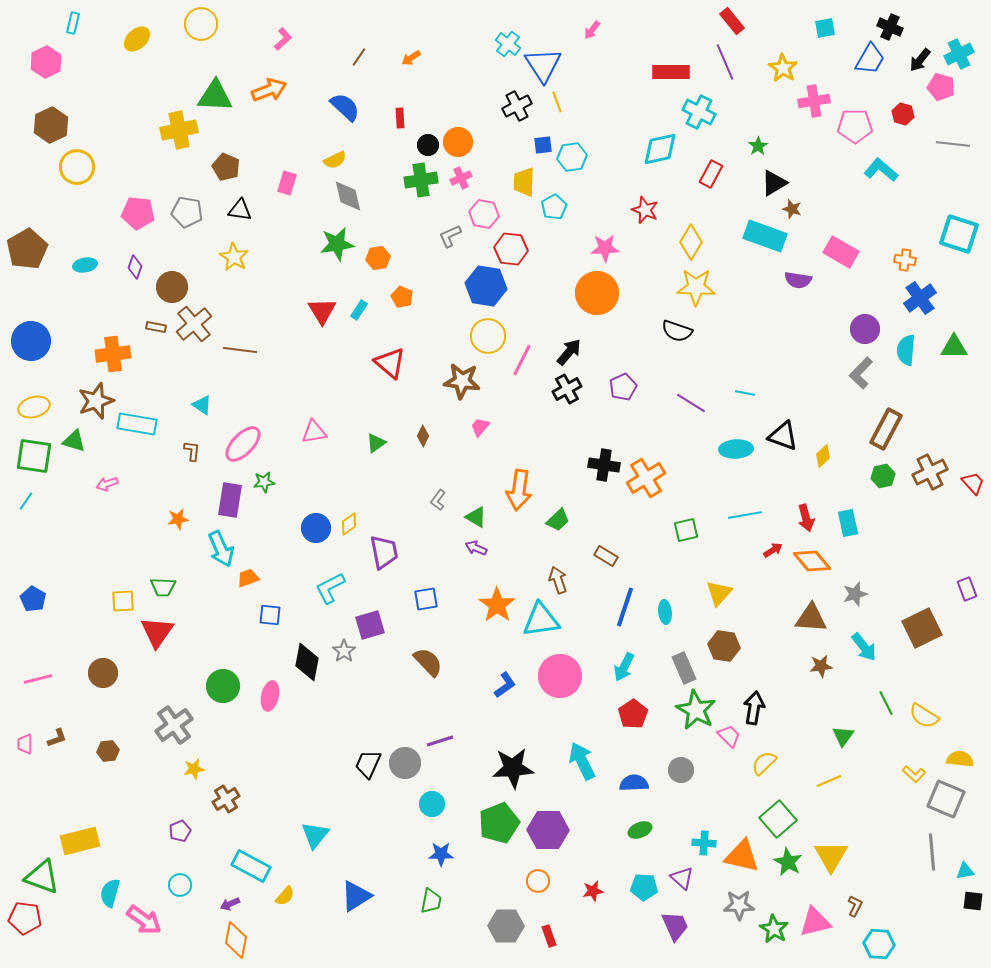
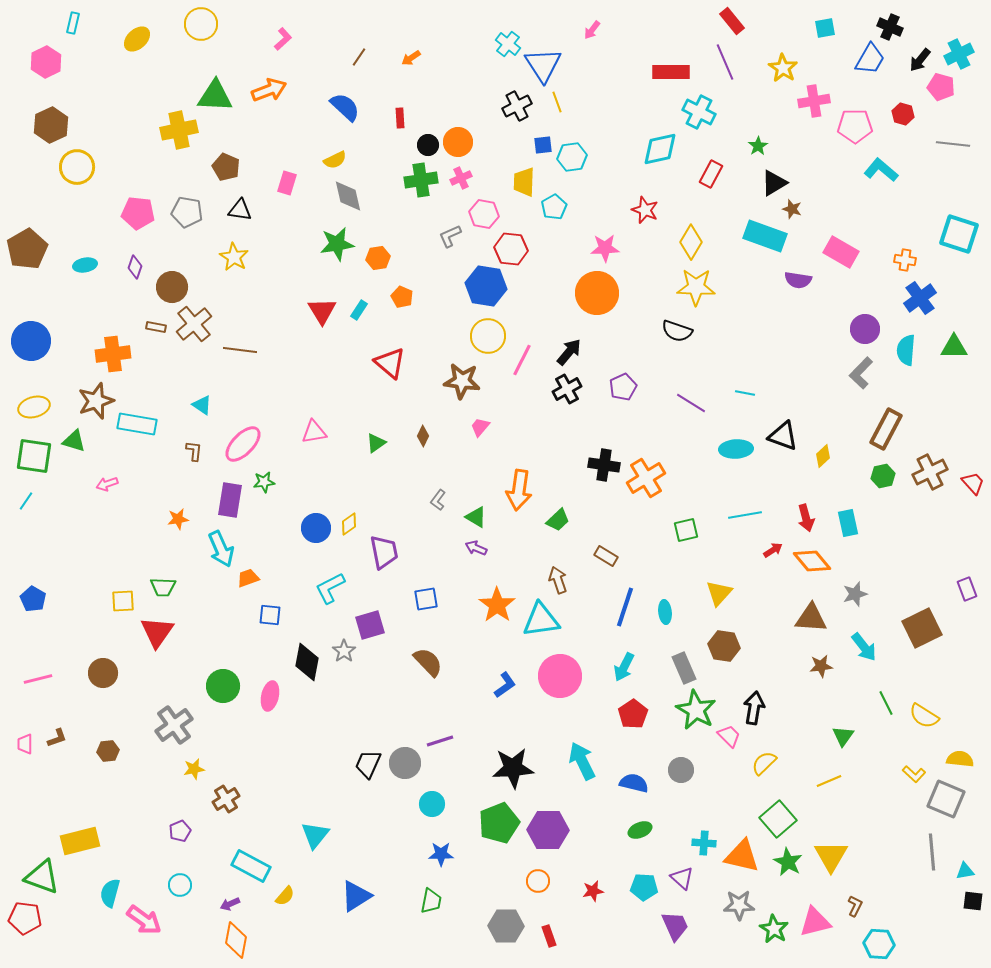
brown L-shape at (192, 451): moved 2 px right
blue semicircle at (634, 783): rotated 16 degrees clockwise
